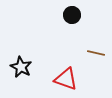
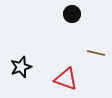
black circle: moved 1 px up
black star: rotated 25 degrees clockwise
